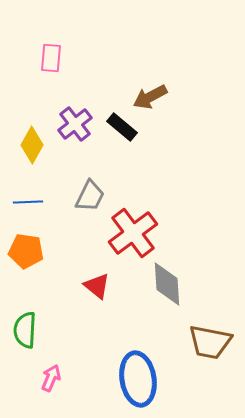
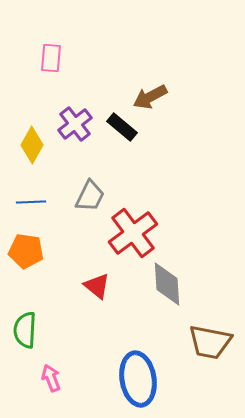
blue line: moved 3 px right
pink arrow: rotated 44 degrees counterclockwise
